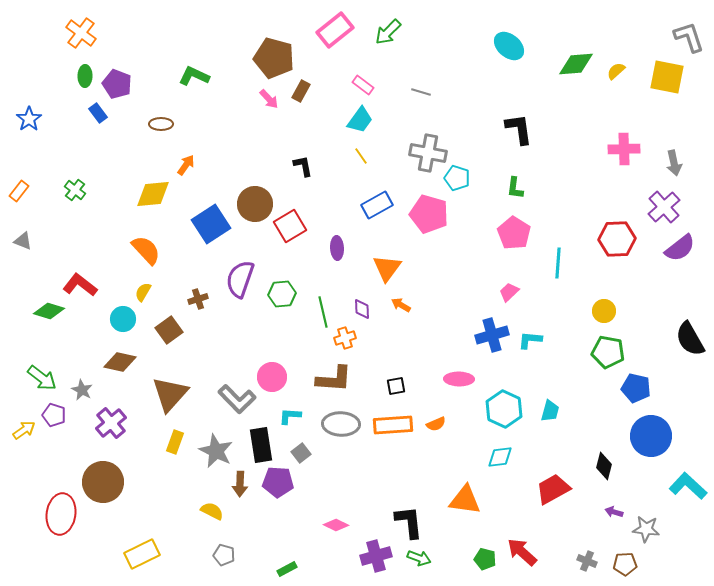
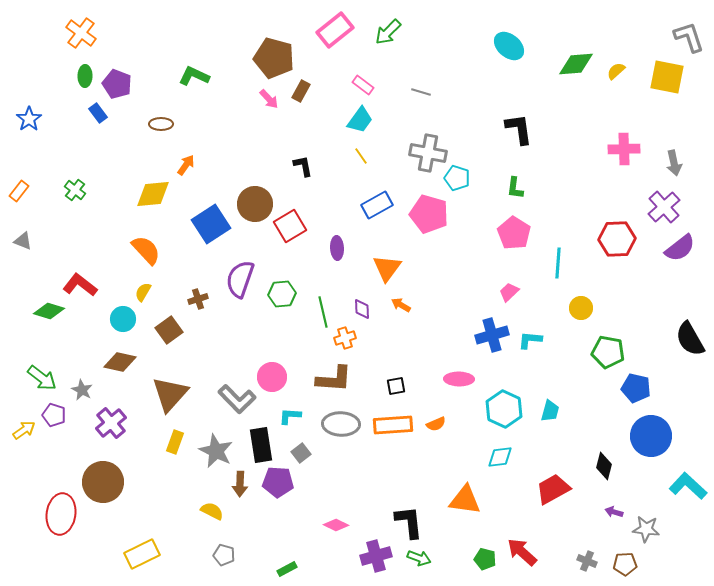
yellow circle at (604, 311): moved 23 px left, 3 px up
